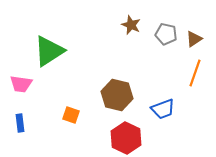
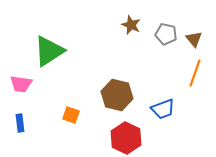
brown triangle: rotated 36 degrees counterclockwise
